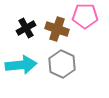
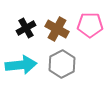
pink pentagon: moved 5 px right, 9 px down
brown cross: rotated 10 degrees clockwise
gray hexagon: rotated 8 degrees clockwise
